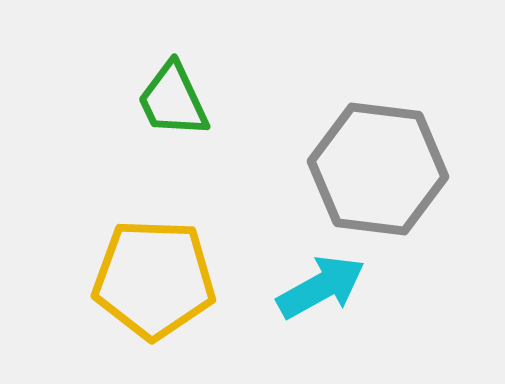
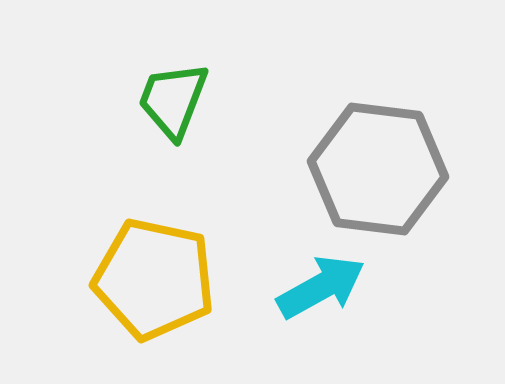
green trapezoid: rotated 46 degrees clockwise
yellow pentagon: rotated 10 degrees clockwise
